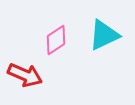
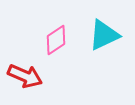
red arrow: moved 1 px down
